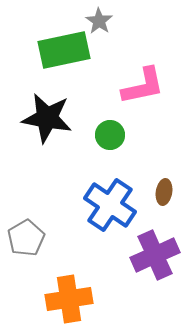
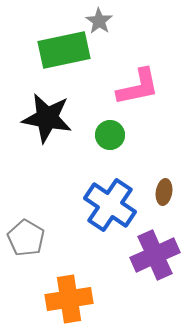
pink L-shape: moved 5 px left, 1 px down
gray pentagon: rotated 12 degrees counterclockwise
